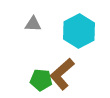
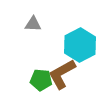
cyan hexagon: moved 1 px right, 14 px down
brown L-shape: rotated 12 degrees clockwise
